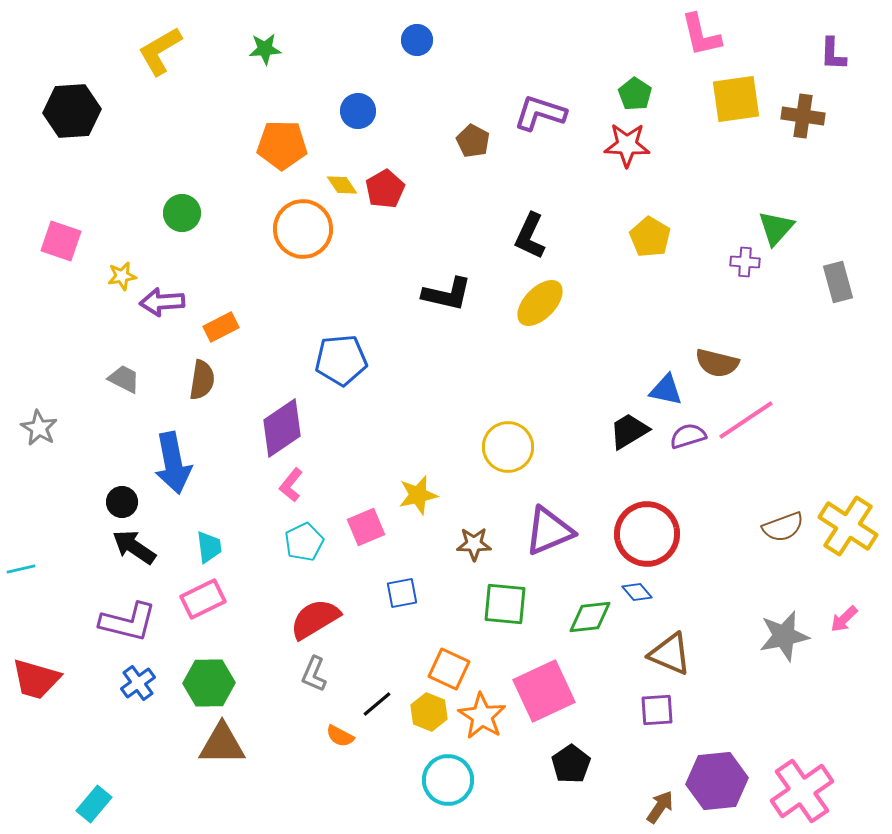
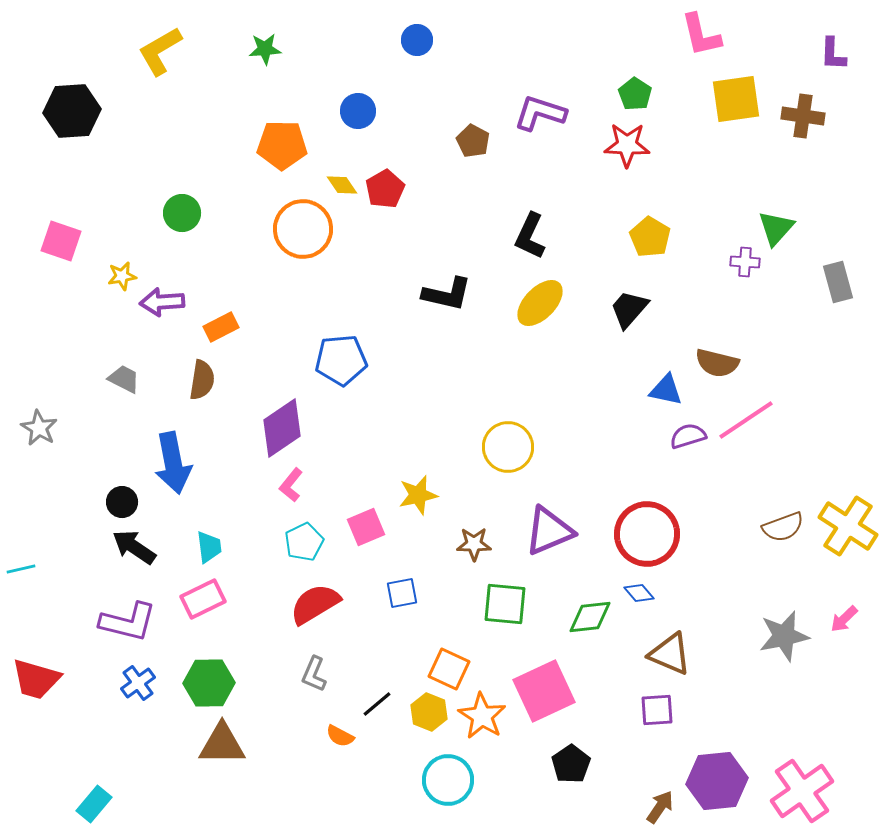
black trapezoid at (629, 431): moved 122 px up; rotated 18 degrees counterclockwise
blue diamond at (637, 592): moved 2 px right, 1 px down
red semicircle at (315, 619): moved 15 px up
